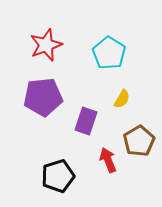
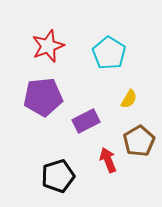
red star: moved 2 px right, 1 px down
yellow semicircle: moved 7 px right
purple rectangle: rotated 44 degrees clockwise
